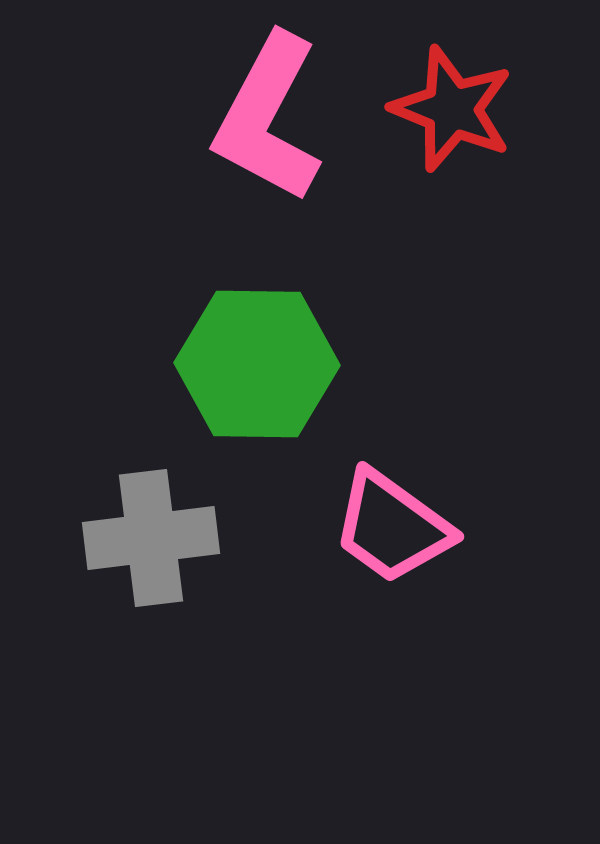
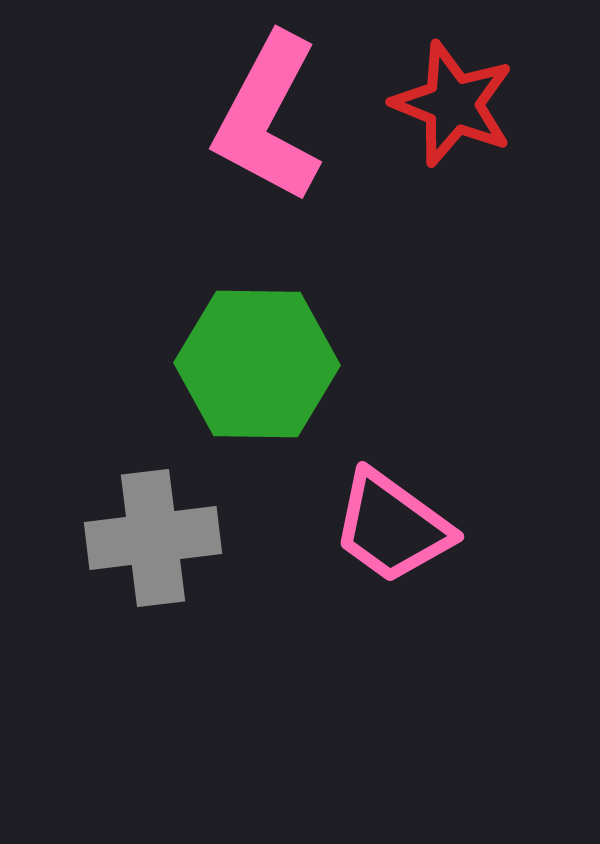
red star: moved 1 px right, 5 px up
gray cross: moved 2 px right
